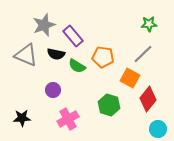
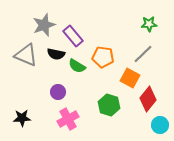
purple circle: moved 5 px right, 2 px down
cyan circle: moved 2 px right, 4 px up
